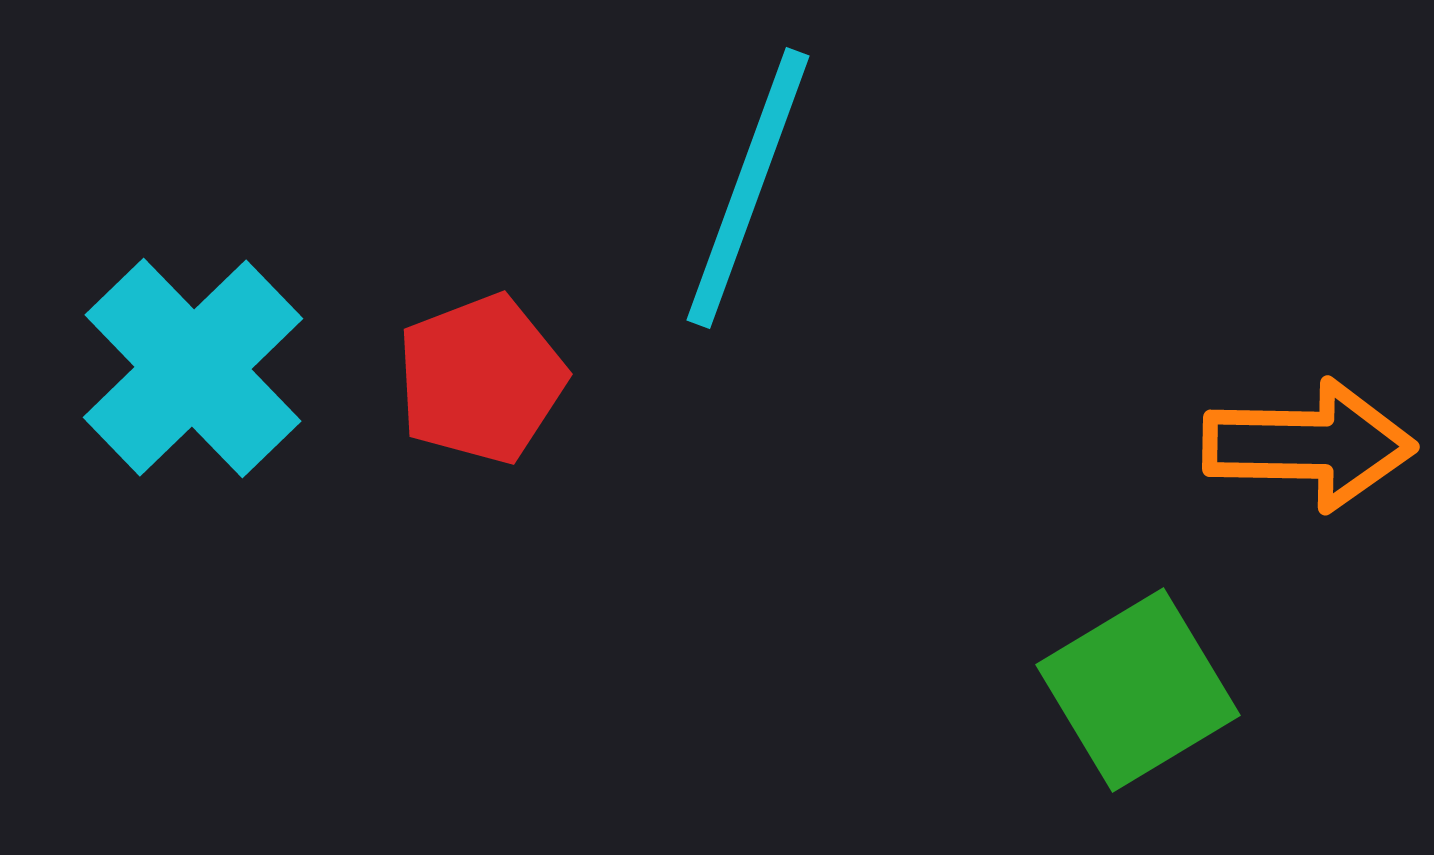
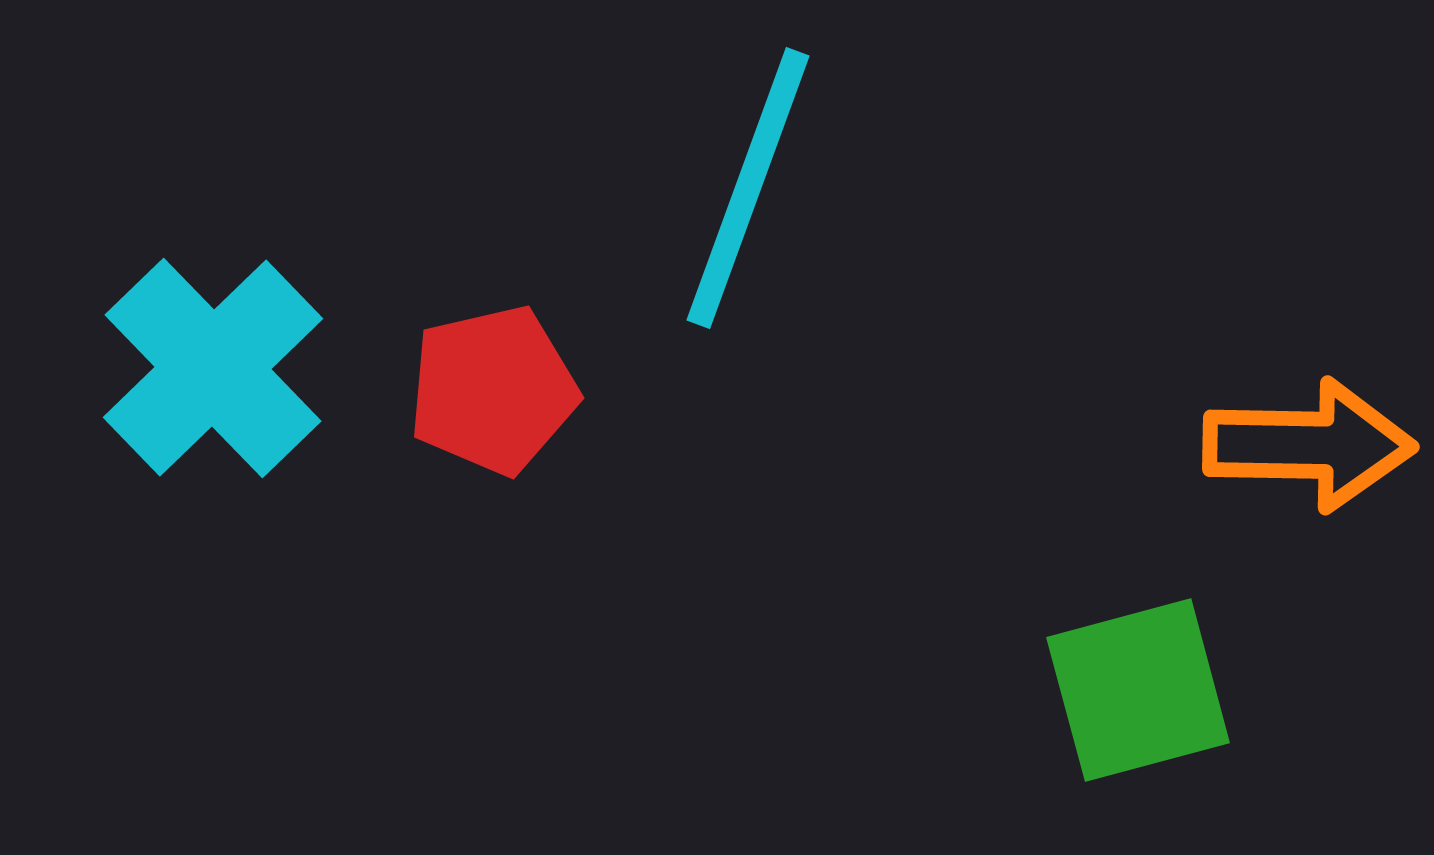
cyan cross: moved 20 px right
red pentagon: moved 12 px right, 11 px down; rotated 8 degrees clockwise
green square: rotated 16 degrees clockwise
